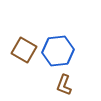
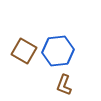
brown square: moved 1 px down
